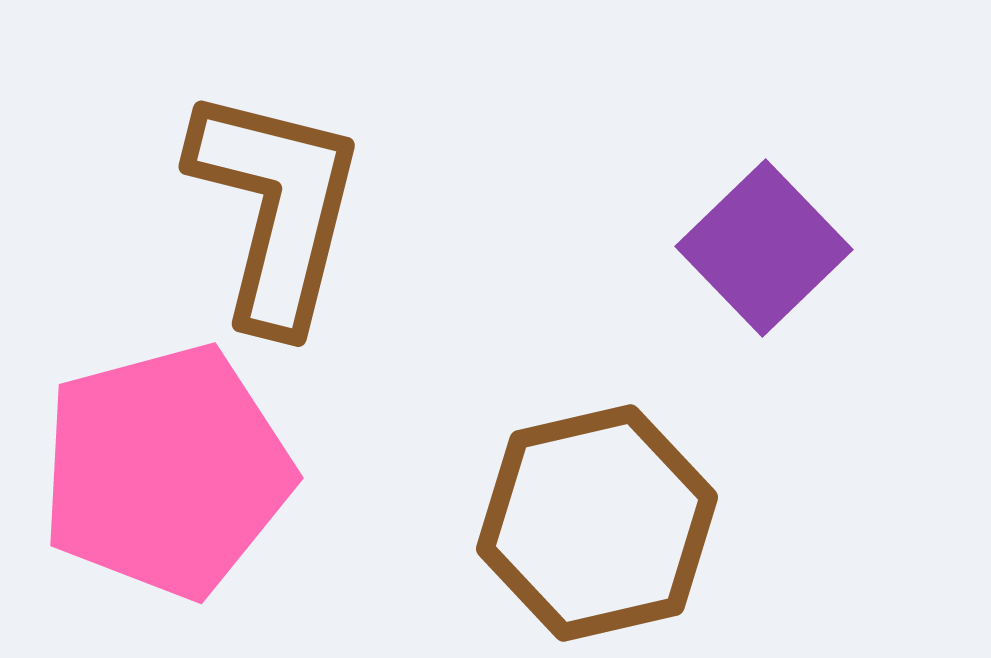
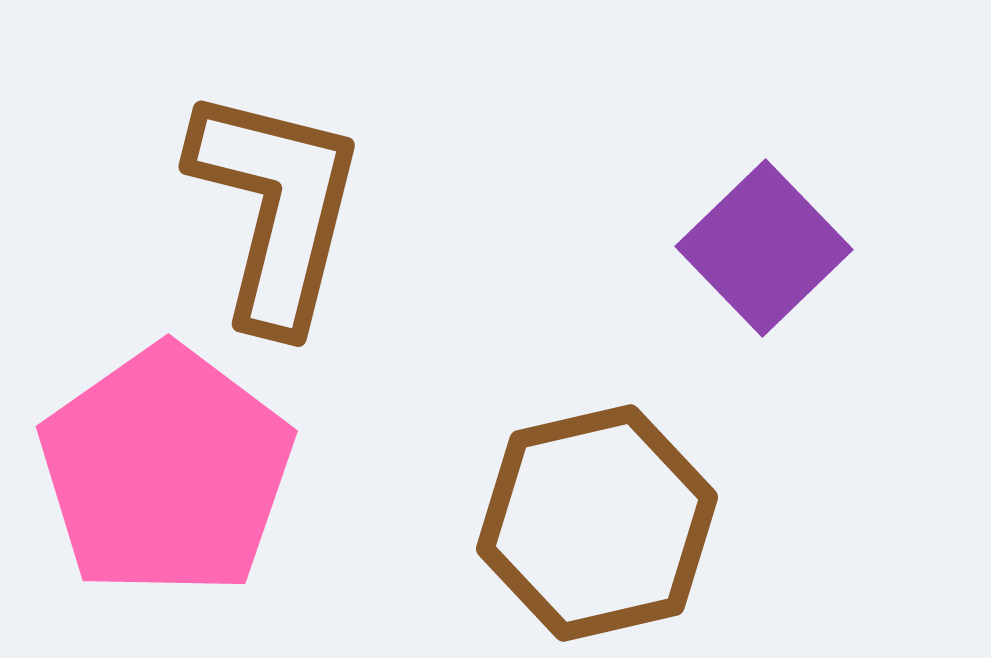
pink pentagon: rotated 20 degrees counterclockwise
